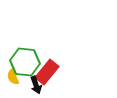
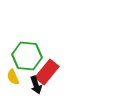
green hexagon: moved 2 px right, 6 px up
